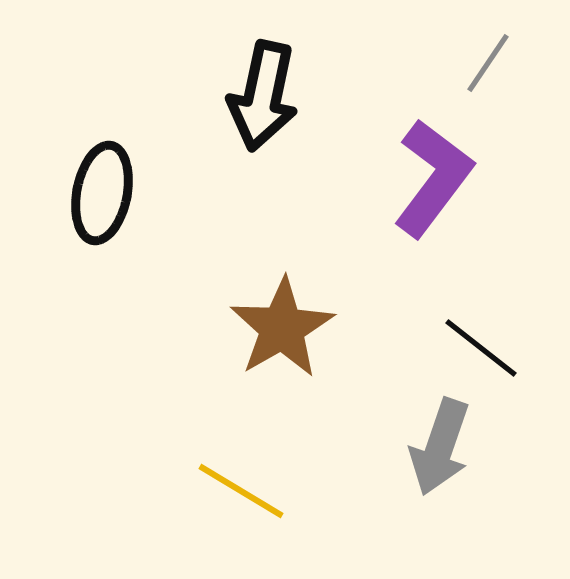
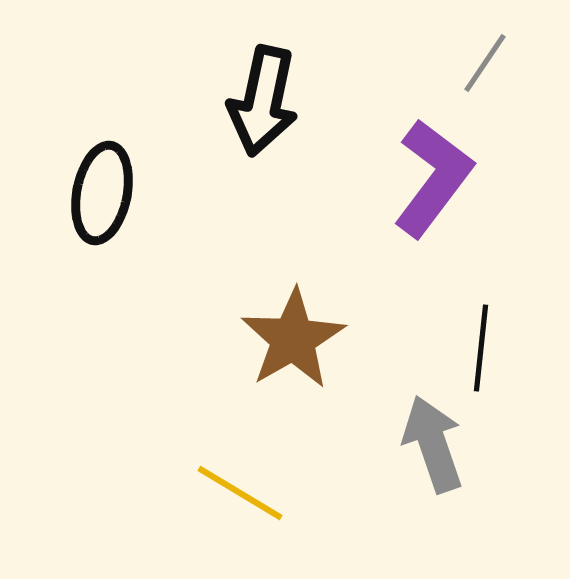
gray line: moved 3 px left
black arrow: moved 5 px down
brown star: moved 11 px right, 11 px down
black line: rotated 58 degrees clockwise
gray arrow: moved 7 px left, 3 px up; rotated 142 degrees clockwise
yellow line: moved 1 px left, 2 px down
